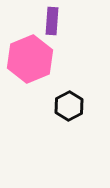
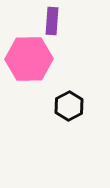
pink hexagon: moved 1 px left; rotated 21 degrees clockwise
